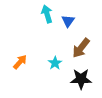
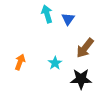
blue triangle: moved 2 px up
brown arrow: moved 4 px right
orange arrow: rotated 21 degrees counterclockwise
